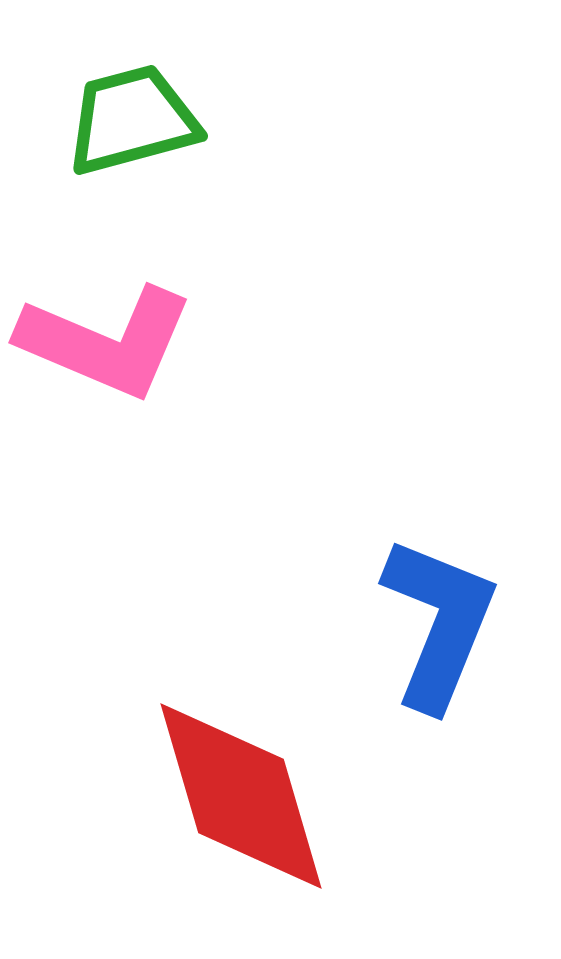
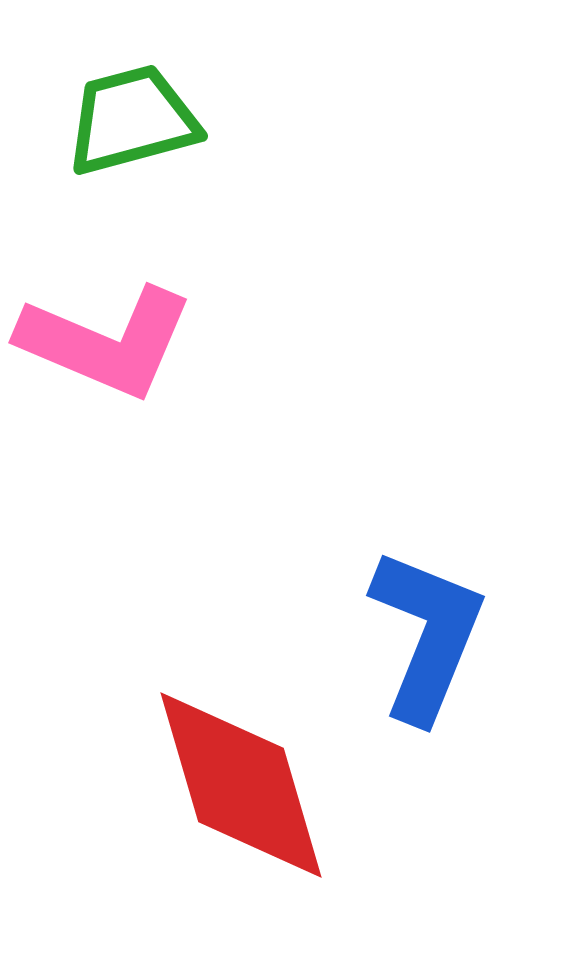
blue L-shape: moved 12 px left, 12 px down
red diamond: moved 11 px up
